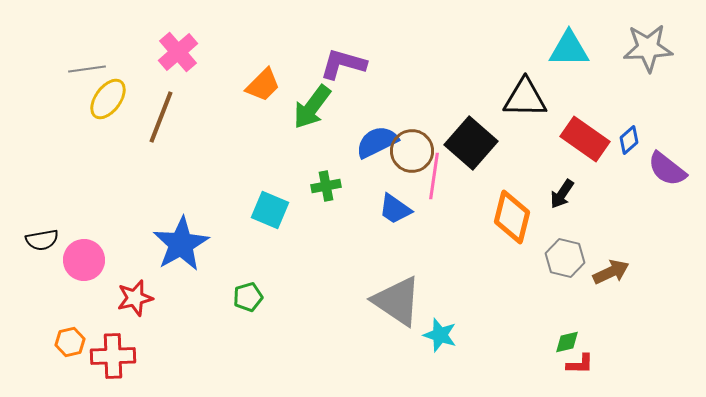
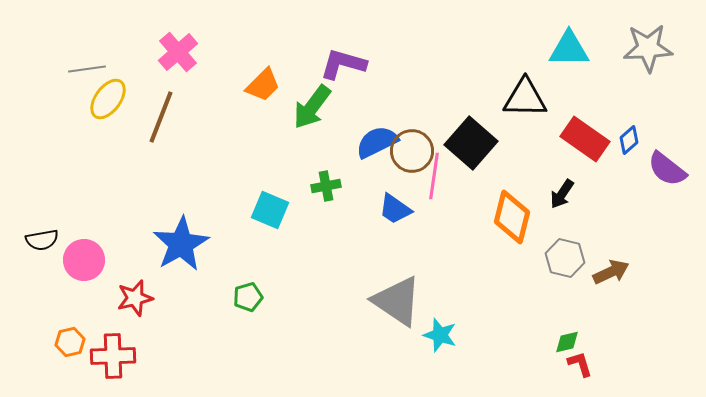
red L-shape: rotated 108 degrees counterclockwise
